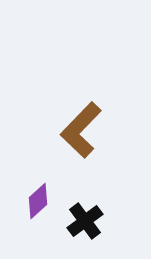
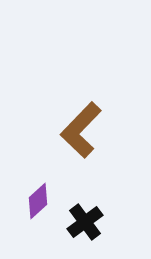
black cross: moved 1 px down
